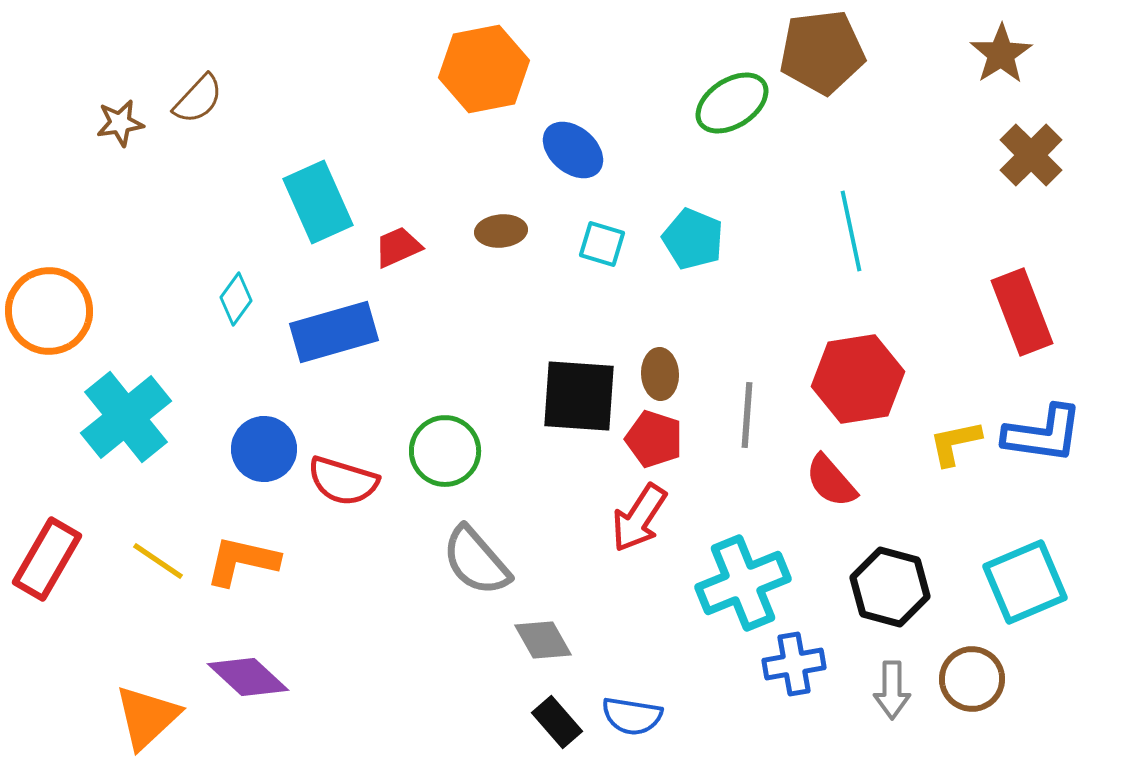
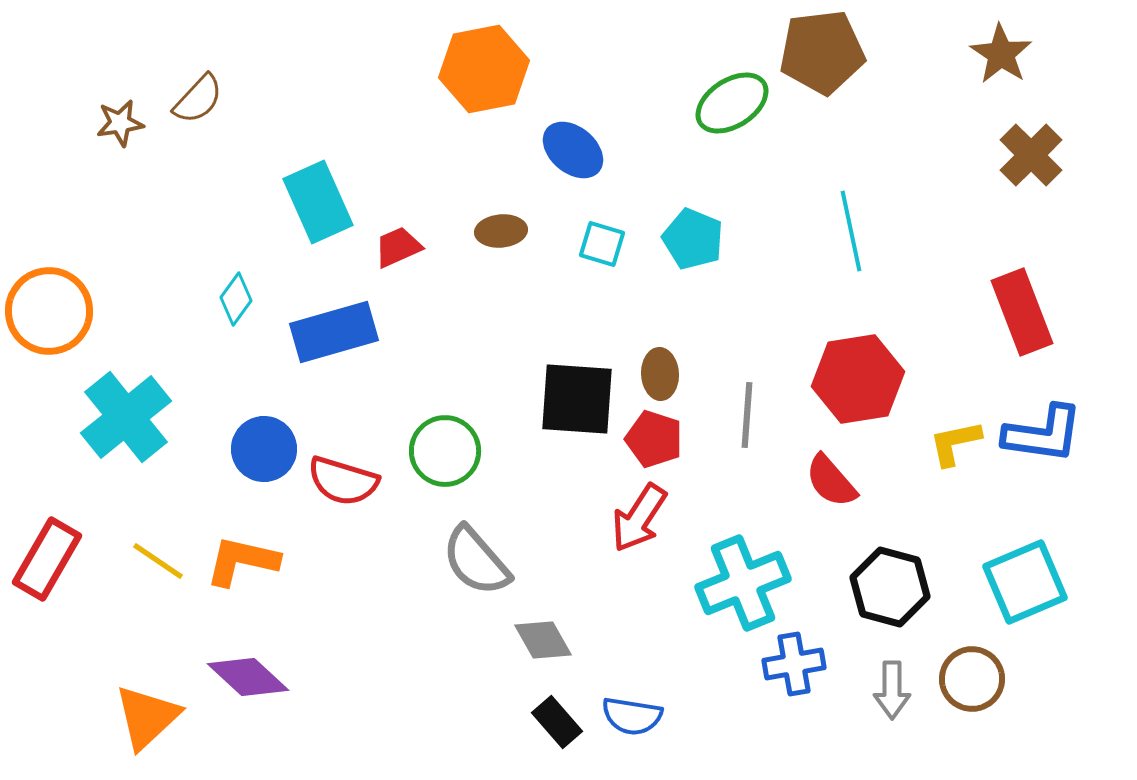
brown star at (1001, 54): rotated 6 degrees counterclockwise
black square at (579, 396): moved 2 px left, 3 px down
